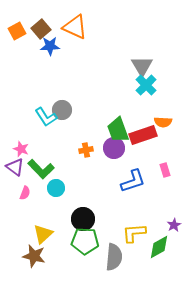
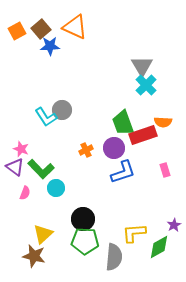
green trapezoid: moved 5 px right, 7 px up
orange cross: rotated 16 degrees counterclockwise
blue L-shape: moved 10 px left, 9 px up
